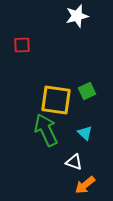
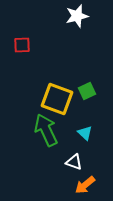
yellow square: moved 1 px right, 1 px up; rotated 12 degrees clockwise
